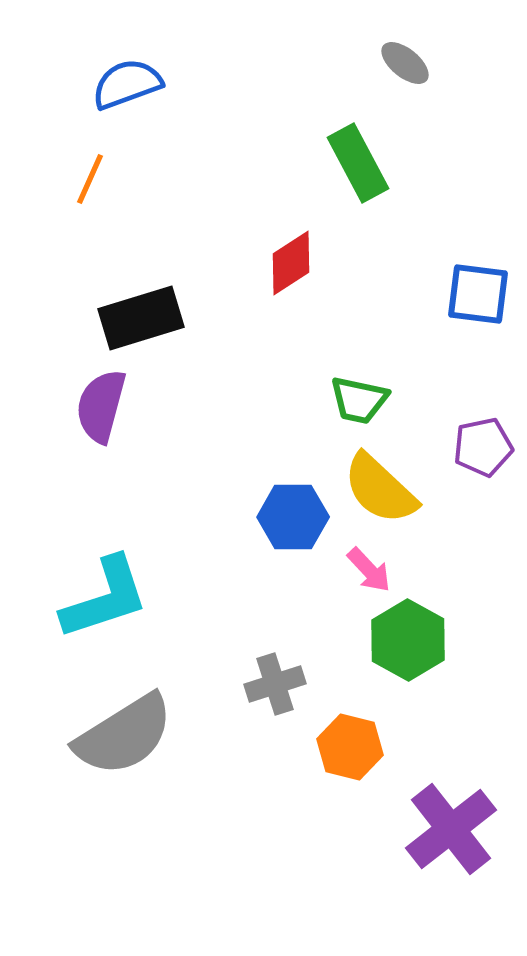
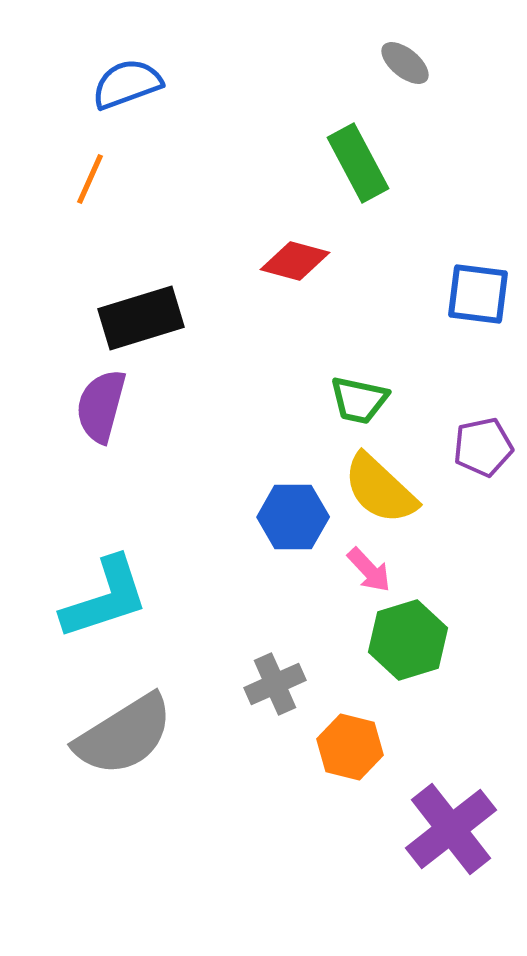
red diamond: moved 4 px right, 2 px up; rotated 48 degrees clockwise
green hexagon: rotated 14 degrees clockwise
gray cross: rotated 6 degrees counterclockwise
